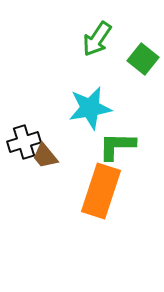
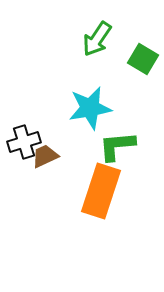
green square: rotated 8 degrees counterclockwise
green L-shape: rotated 6 degrees counterclockwise
brown trapezoid: rotated 104 degrees clockwise
